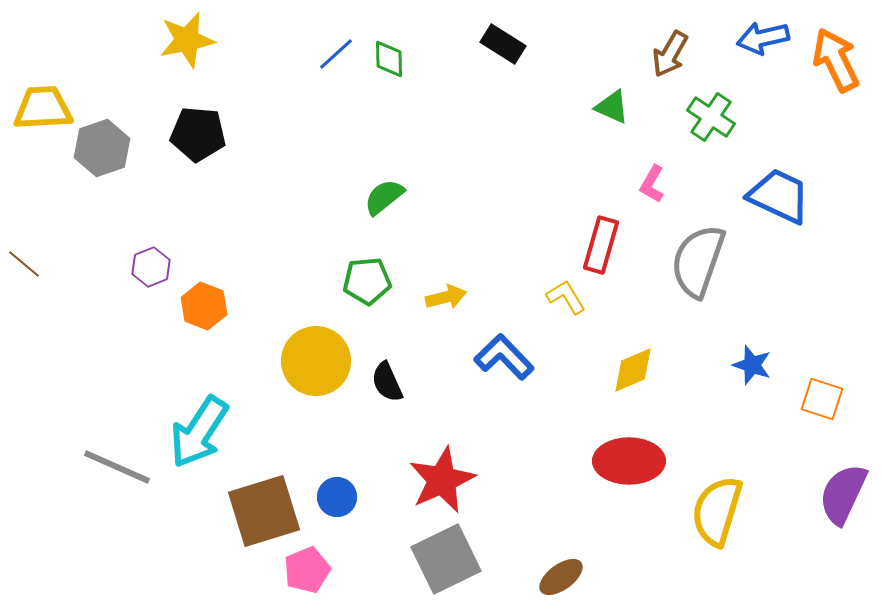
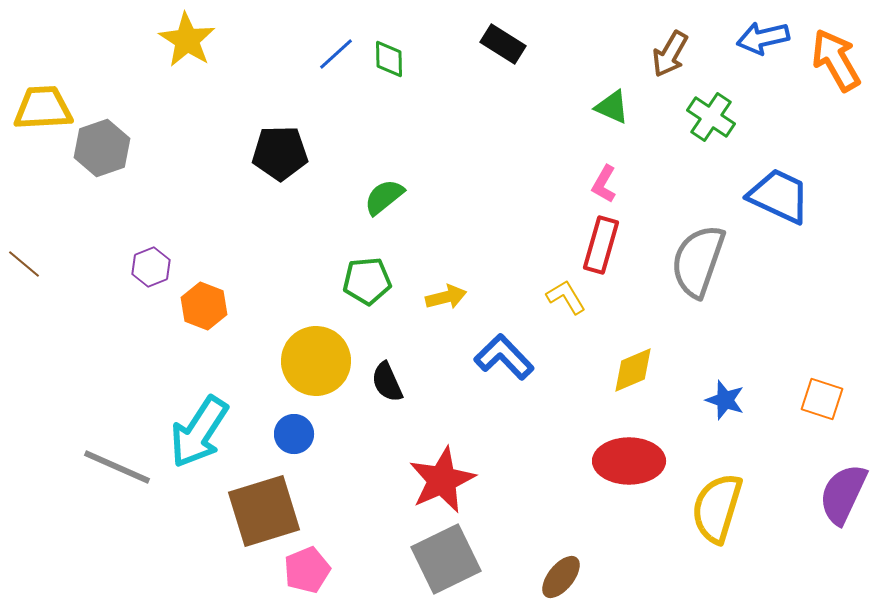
yellow star: rotated 28 degrees counterclockwise
orange arrow: rotated 4 degrees counterclockwise
black pentagon: moved 82 px right, 19 px down; rotated 6 degrees counterclockwise
pink L-shape: moved 48 px left
blue star: moved 27 px left, 35 px down
blue circle: moved 43 px left, 63 px up
yellow semicircle: moved 3 px up
brown ellipse: rotated 15 degrees counterclockwise
